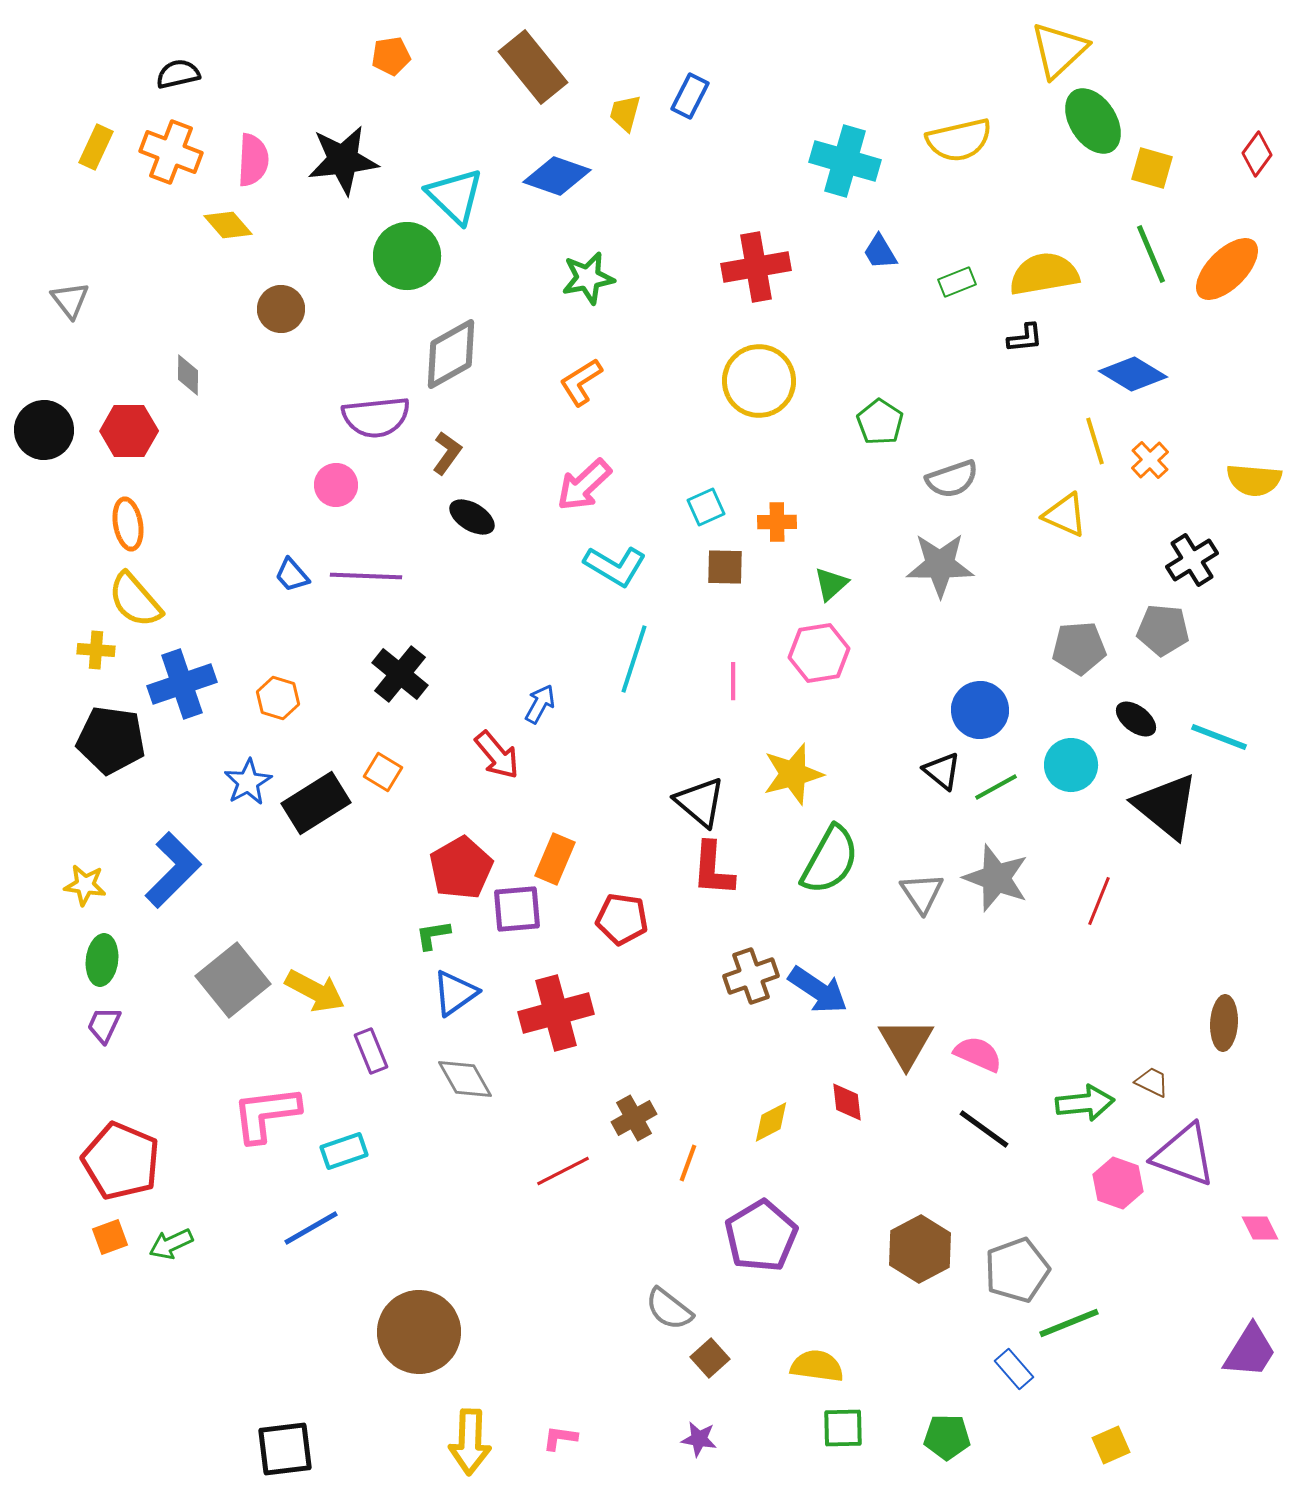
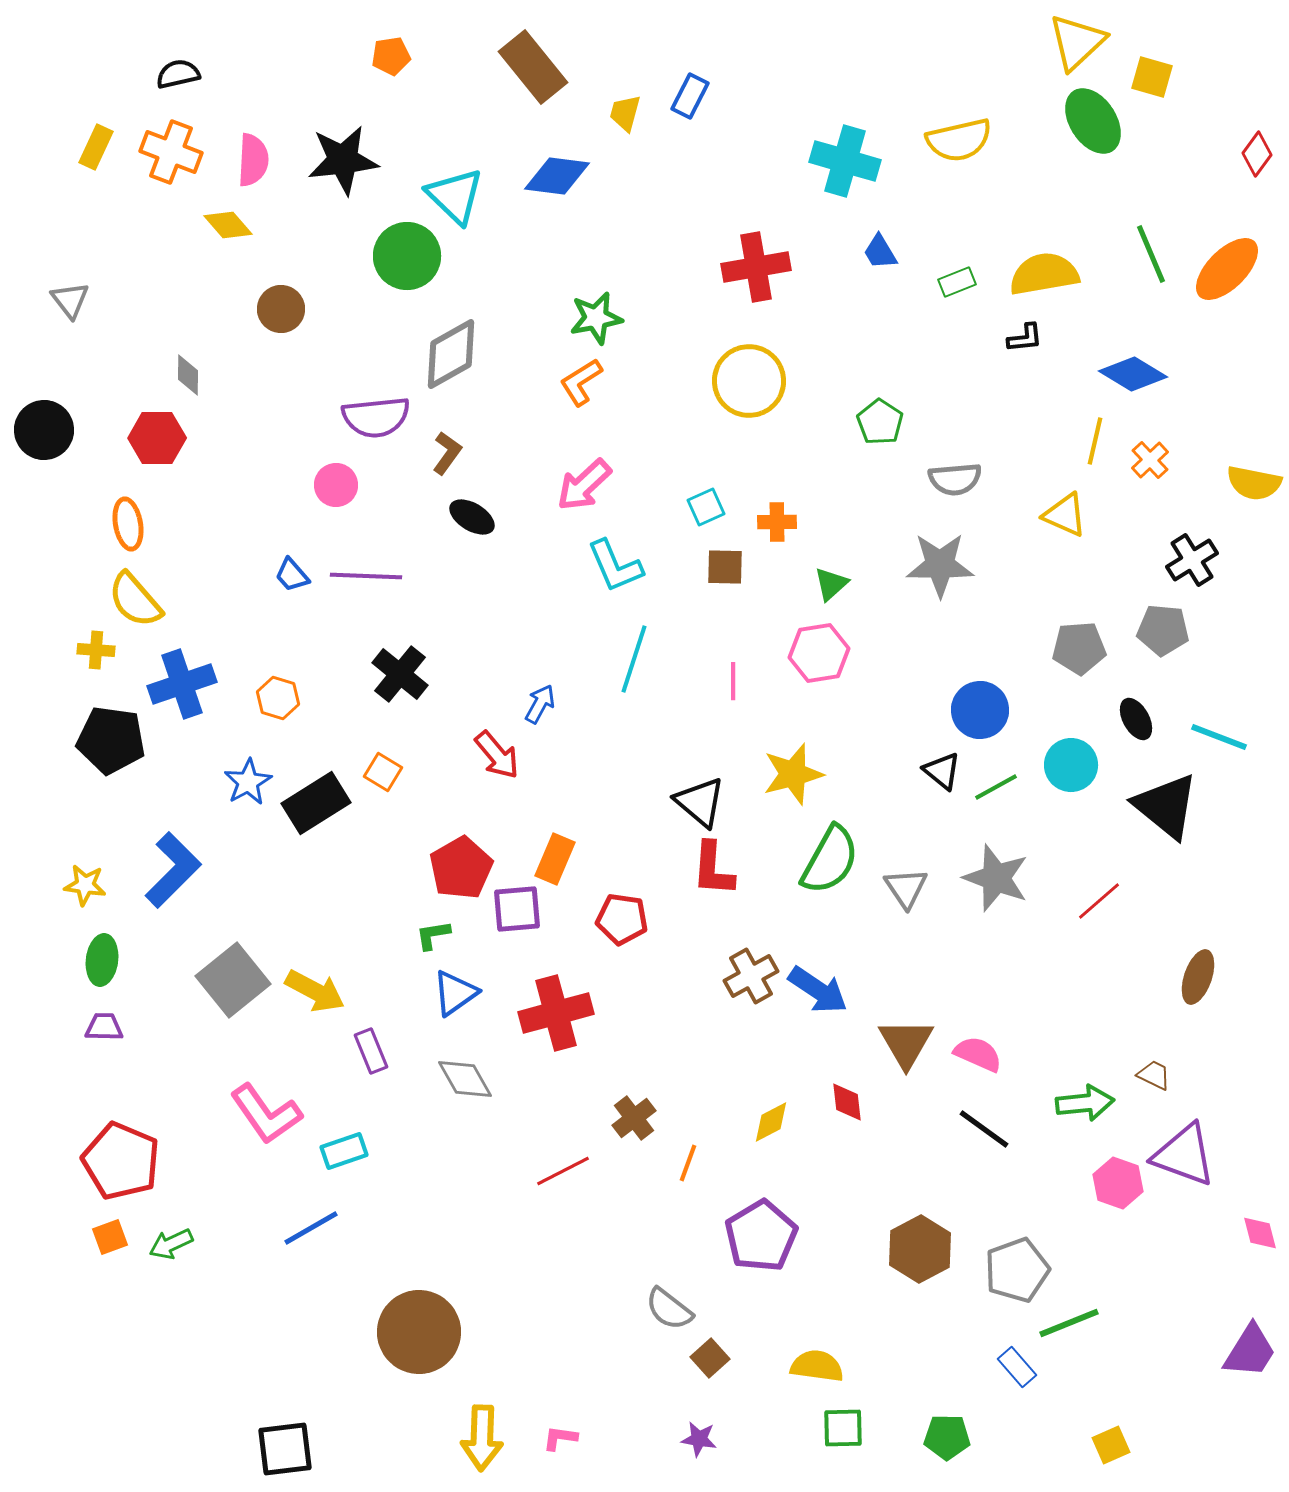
yellow triangle at (1059, 50): moved 18 px right, 8 px up
yellow square at (1152, 168): moved 91 px up
blue diamond at (557, 176): rotated 12 degrees counterclockwise
green star at (588, 278): moved 8 px right, 40 px down
yellow circle at (759, 381): moved 10 px left
red hexagon at (129, 431): moved 28 px right, 7 px down
yellow line at (1095, 441): rotated 30 degrees clockwise
gray semicircle at (952, 479): moved 3 px right; rotated 14 degrees clockwise
yellow semicircle at (1254, 480): moved 3 px down; rotated 6 degrees clockwise
cyan L-shape at (615, 566): rotated 36 degrees clockwise
black ellipse at (1136, 719): rotated 24 degrees clockwise
gray triangle at (922, 893): moved 16 px left, 5 px up
red line at (1099, 901): rotated 27 degrees clockwise
brown cross at (751, 976): rotated 10 degrees counterclockwise
brown ellipse at (1224, 1023): moved 26 px left, 46 px up; rotated 16 degrees clockwise
purple trapezoid at (104, 1025): moved 2 px down; rotated 66 degrees clockwise
brown trapezoid at (1152, 1082): moved 2 px right, 7 px up
pink L-shape at (266, 1114): rotated 118 degrees counterclockwise
brown cross at (634, 1118): rotated 9 degrees counterclockwise
pink diamond at (1260, 1228): moved 5 px down; rotated 12 degrees clockwise
blue rectangle at (1014, 1369): moved 3 px right, 2 px up
yellow arrow at (470, 1442): moved 12 px right, 4 px up
